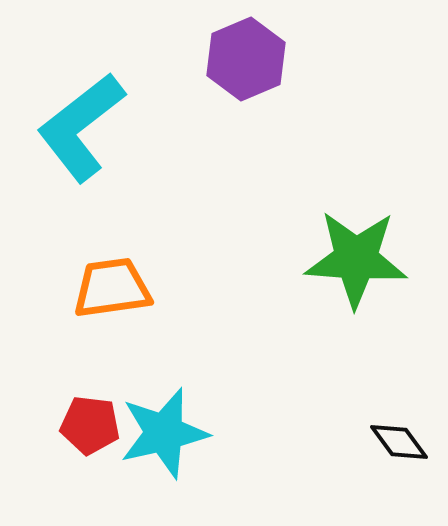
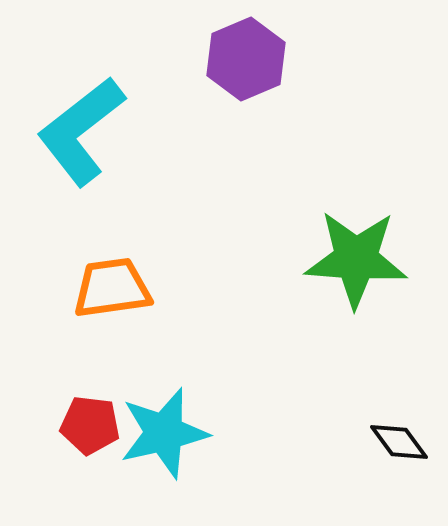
cyan L-shape: moved 4 px down
